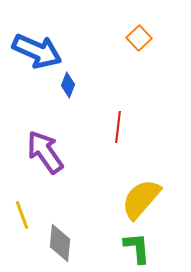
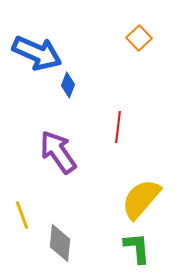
blue arrow: moved 2 px down
purple arrow: moved 13 px right
